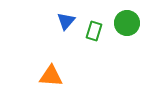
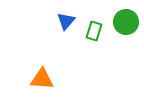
green circle: moved 1 px left, 1 px up
orange triangle: moved 9 px left, 3 px down
